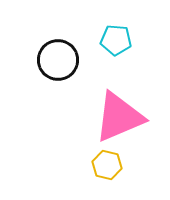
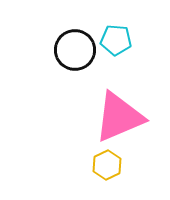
black circle: moved 17 px right, 10 px up
yellow hexagon: rotated 20 degrees clockwise
